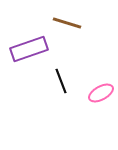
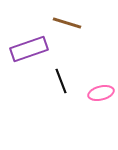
pink ellipse: rotated 15 degrees clockwise
